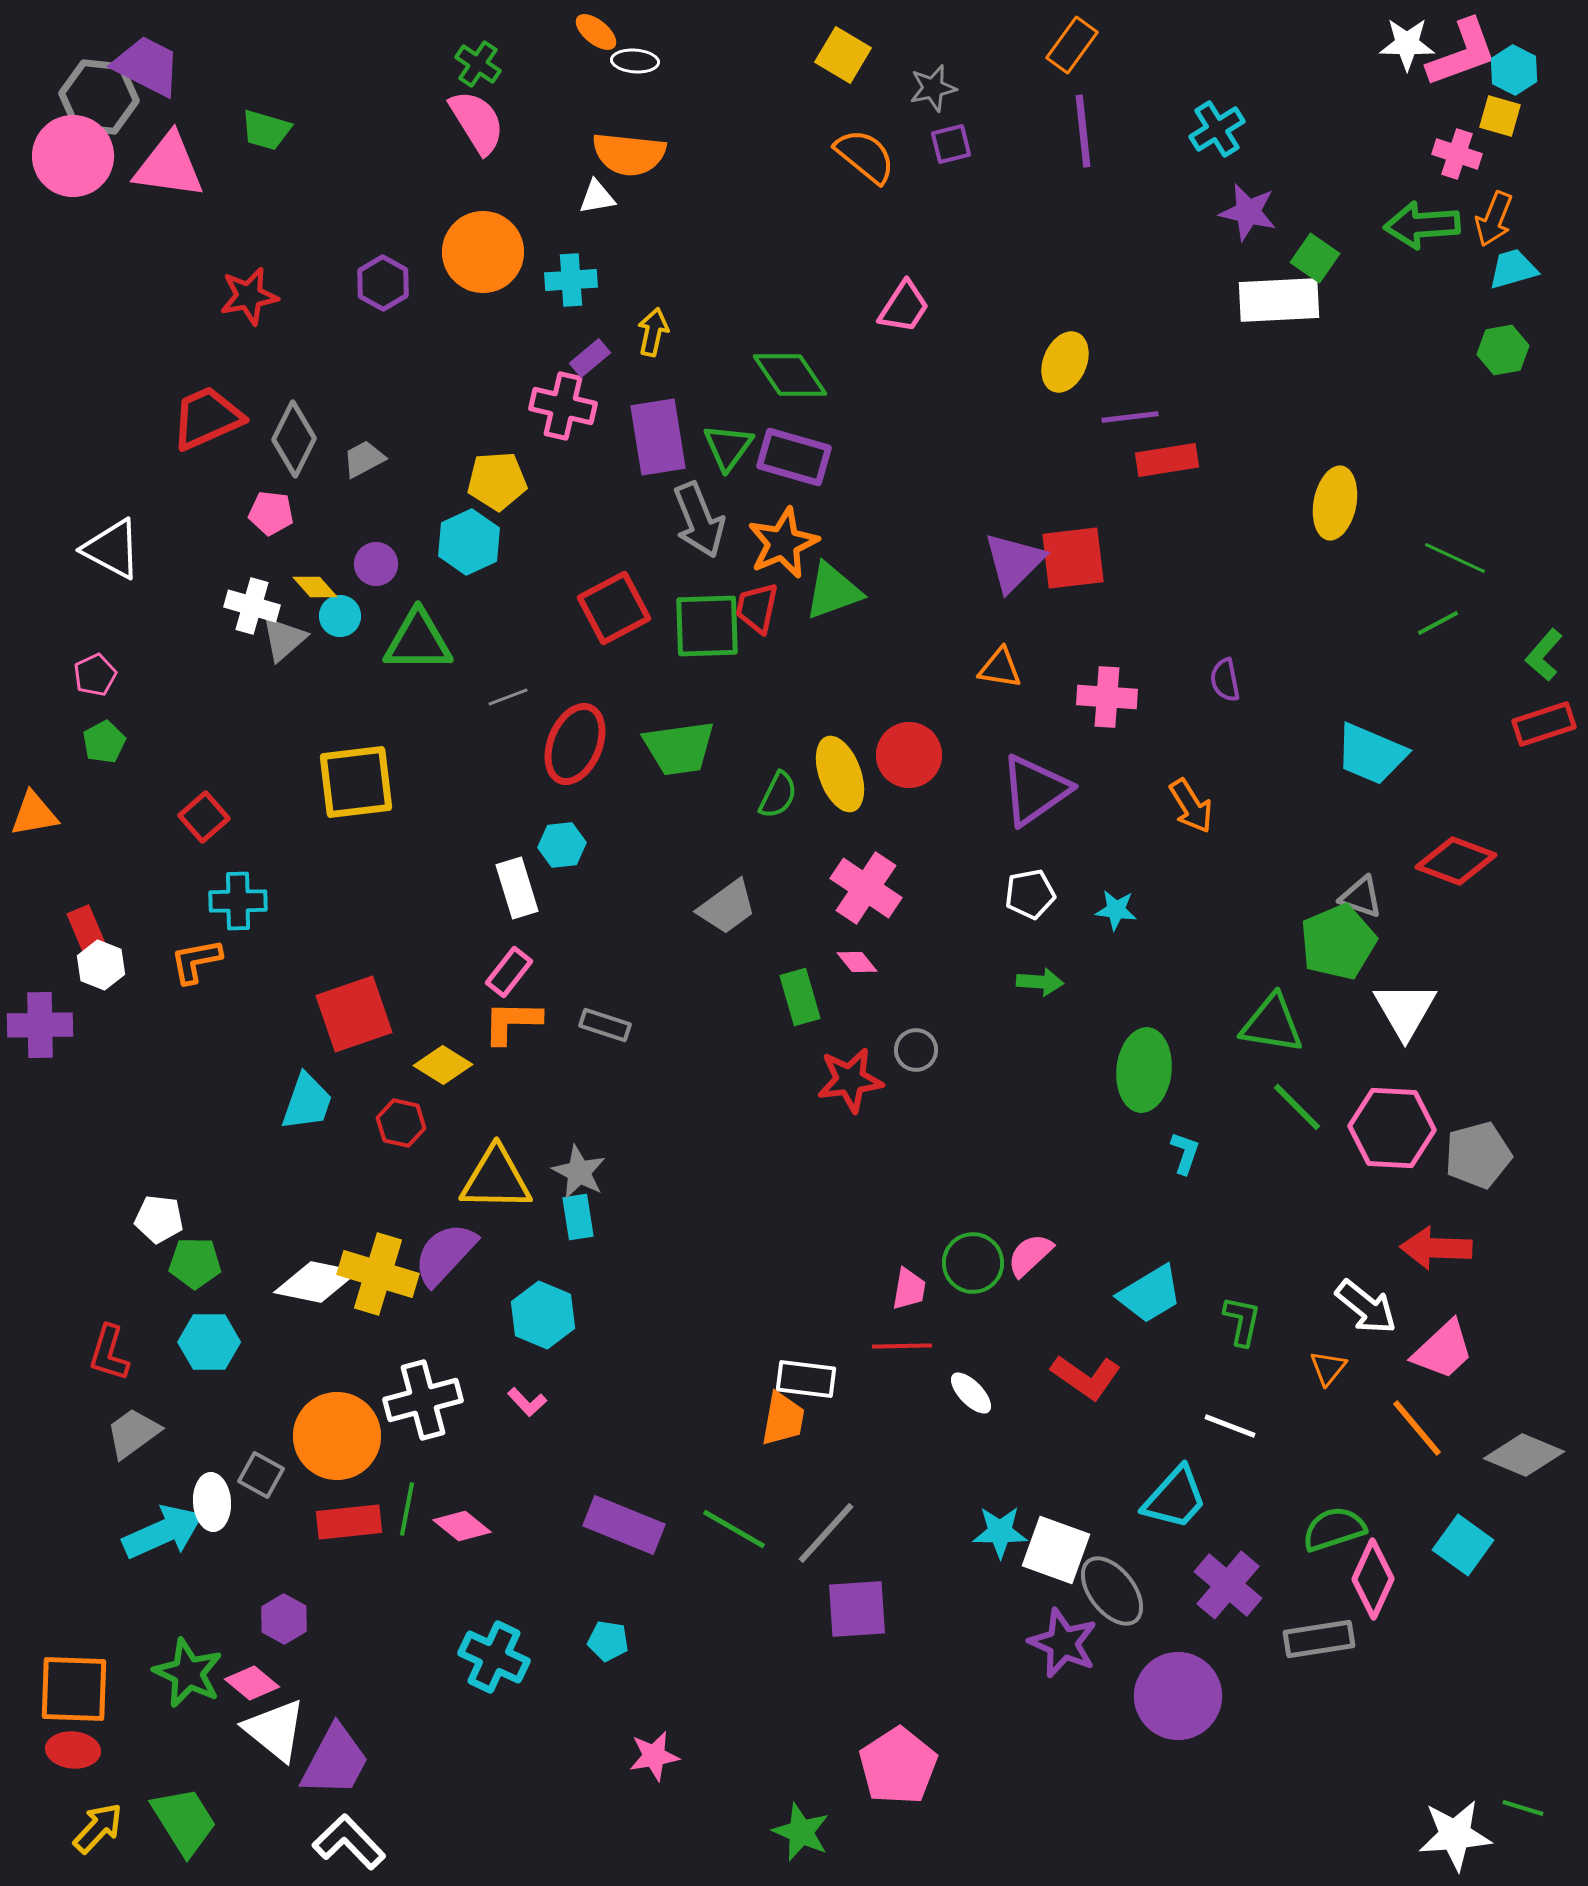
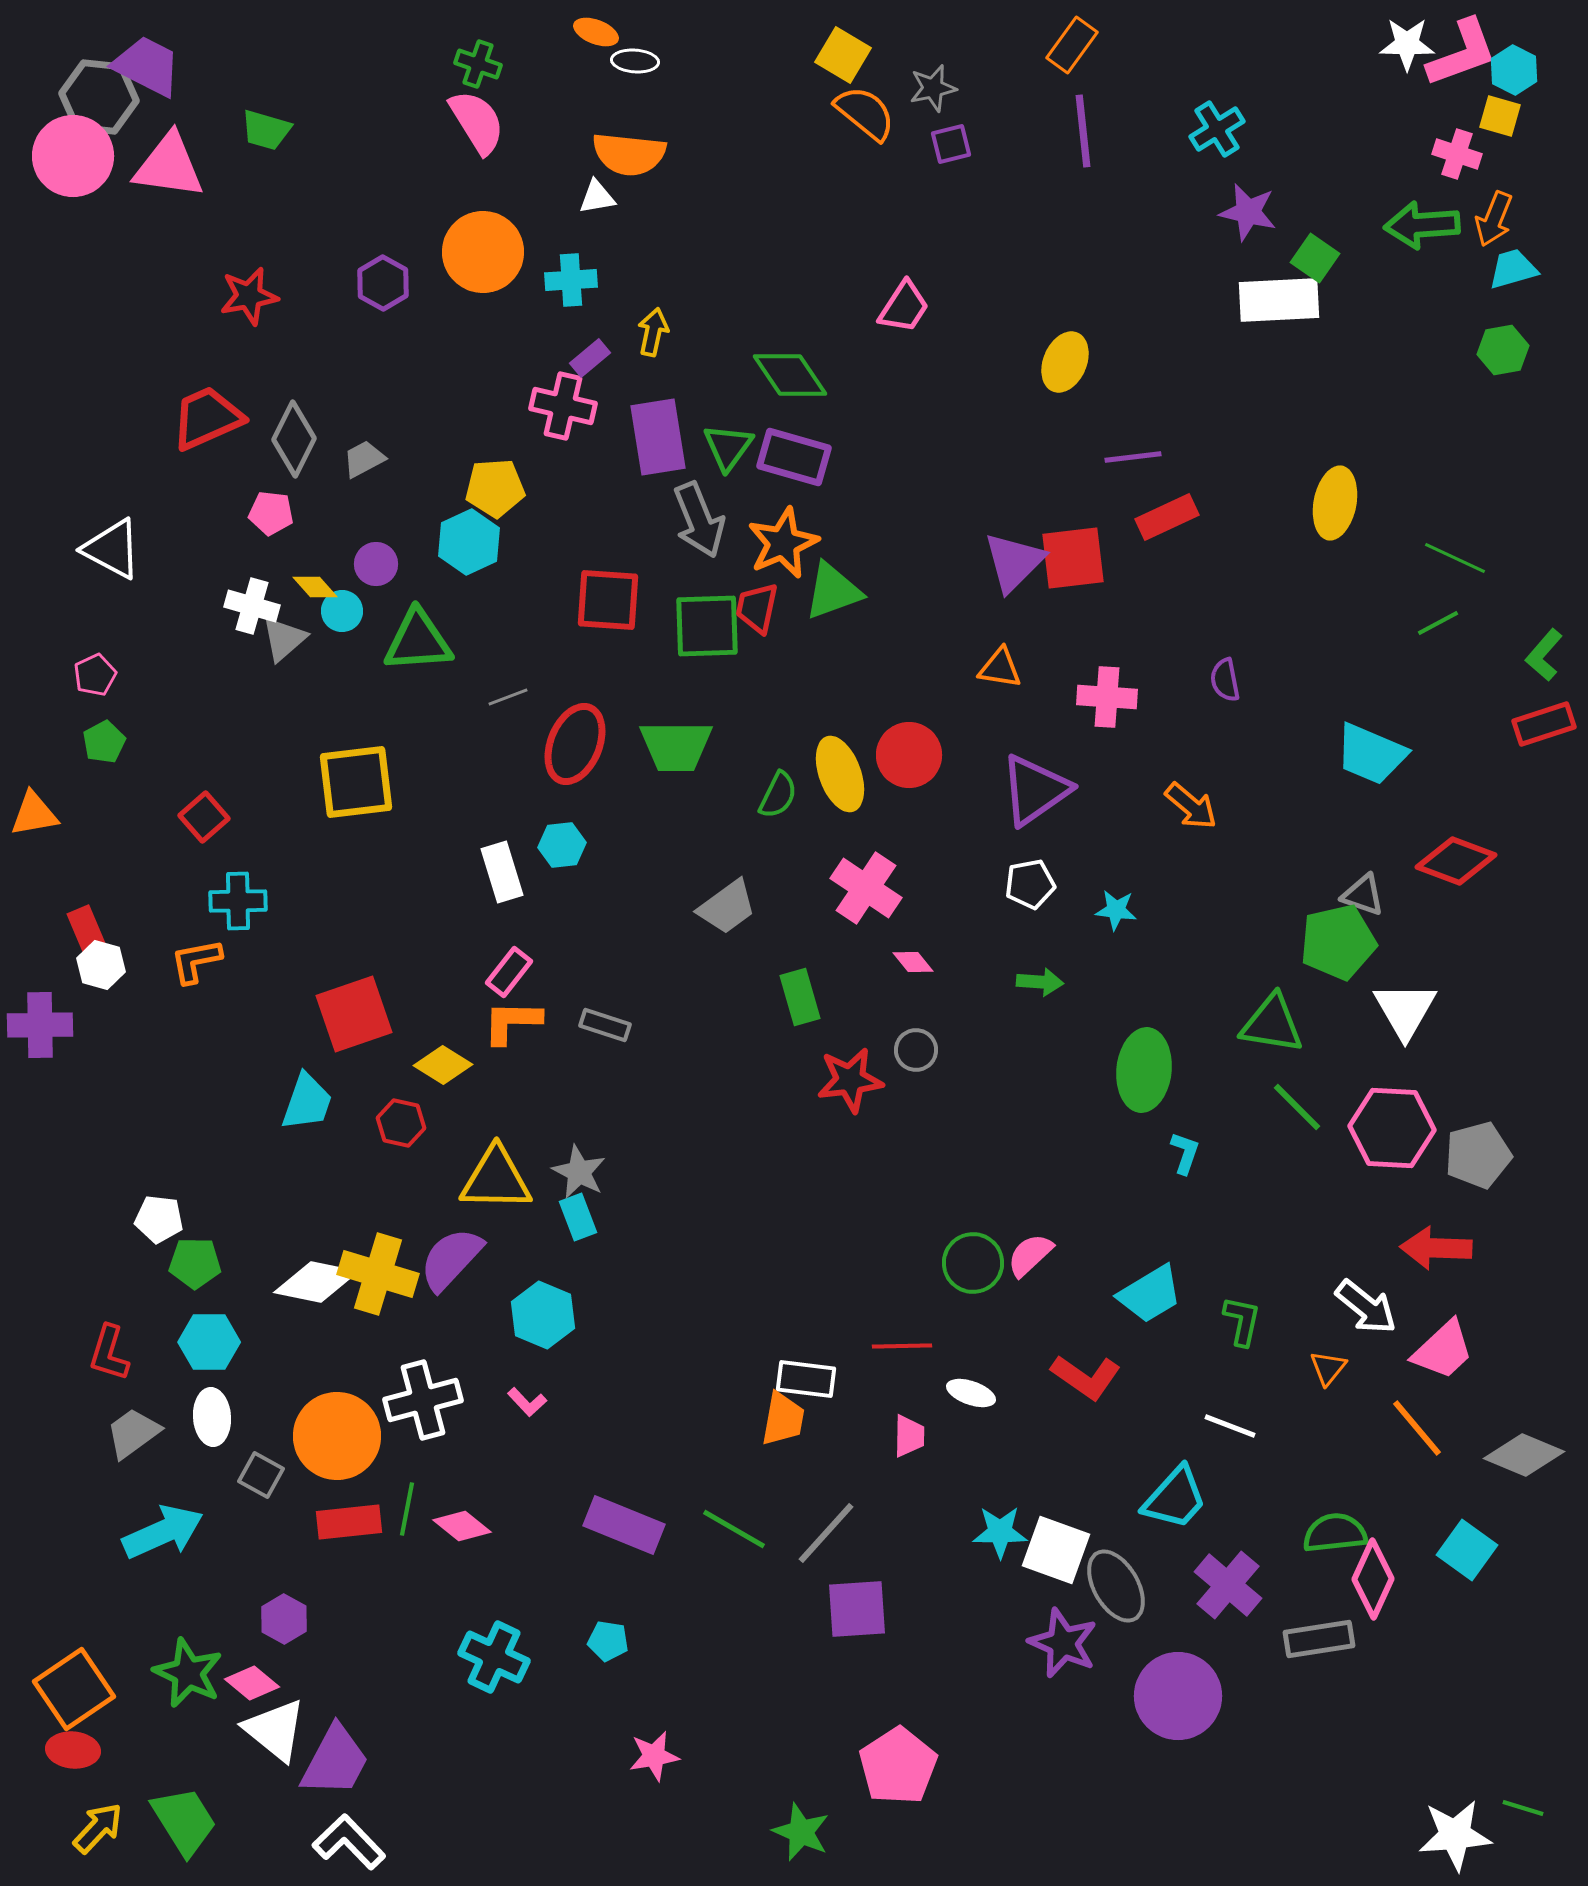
orange ellipse at (596, 32): rotated 18 degrees counterclockwise
green cross at (478, 64): rotated 15 degrees counterclockwise
orange semicircle at (865, 156): moved 43 px up
purple line at (1130, 417): moved 3 px right, 40 px down
red rectangle at (1167, 460): moved 57 px down; rotated 16 degrees counterclockwise
yellow pentagon at (497, 481): moved 2 px left, 7 px down
red square at (614, 608): moved 6 px left, 8 px up; rotated 32 degrees clockwise
cyan circle at (340, 616): moved 2 px right, 5 px up
green triangle at (418, 641): rotated 4 degrees counterclockwise
green trapezoid at (679, 748): moved 3 px left, 2 px up; rotated 8 degrees clockwise
orange arrow at (1191, 806): rotated 18 degrees counterclockwise
white rectangle at (517, 888): moved 15 px left, 16 px up
white pentagon at (1030, 894): moved 10 px up
gray triangle at (1361, 897): moved 2 px right, 2 px up
green pentagon at (1338, 942): rotated 10 degrees clockwise
pink diamond at (857, 962): moved 56 px right
white hexagon at (101, 965): rotated 6 degrees counterclockwise
cyan rectangle at (578, 1217): rotated 12 degrees counterclockwise
purple semicircle at (445, 1254): moved 6 px right, 5 px down
pink trapezoid at (909, 1289): moved 147 px down; rotated 9 degrees counterclockwise
white ellipse at (971, 1393): rotated 27 degrees counterclockwise
white ellipse at (212, 1502): moved 85 px up
green semicircle at (1334, 1529): moved 1 px right, 4 px down; rotated 12 degrees clockwise
cyan square at (1463, 1545): moved 4 px right, 5 px down
gray ellipse at (1112, 1591): moved 4 px right, 5 px up; rotated 8 degrees clockwise
orange square at (74, 1689): rotated 36 degrees counterclockwise
